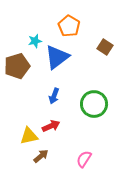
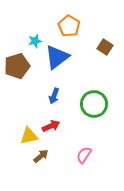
pink semicircle: moved 4 px up
